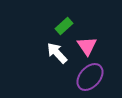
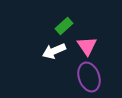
white arrow: moved 3 px left, 2 px up; rotated 70 degrees counterclockwise
purple ellipse: moved 1 px left; rotated 60 degrees counterclockwise
